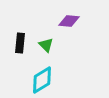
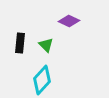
purple diamond: rotated 20 degrees clockwise
cyan diamond: rotated 16 degrees counterclockwise
